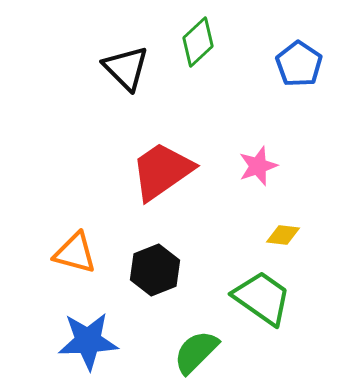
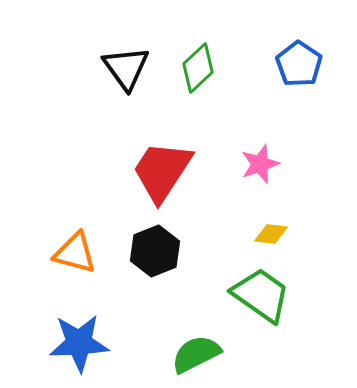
green diamond: moved 26 px down
black triangle: rotated 9 degrees clockwise
pink star: moved 2 px right, 2 px up
red trapezoid: rotated 22 degrees counterclockwise
yellow diamond: moved 12 px left, 1 px up
black hexagon: moved 19 px up
green trapezoid: moved 1 px left, 3 px up
blue star: moved 9 px left, 2 px down
green semicircle: moved 2 px down; rotated 18 degrees clockwise
